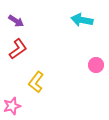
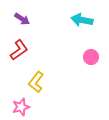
purple arrow: moved 6 px right, 2 px up
red L-shape: moved 1 px right, 1 px down
pink circle: moved 5 px left, 8 px up
pink star: moved 9 px right, 1 px down
